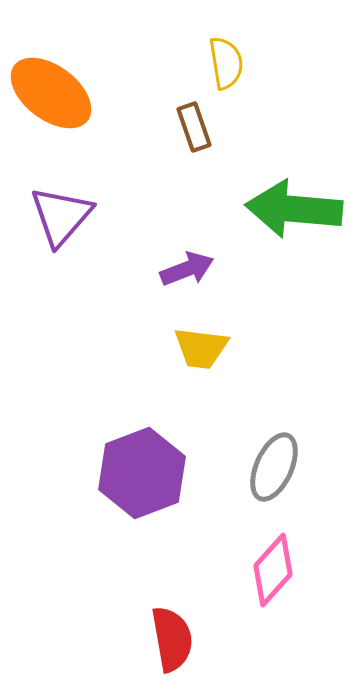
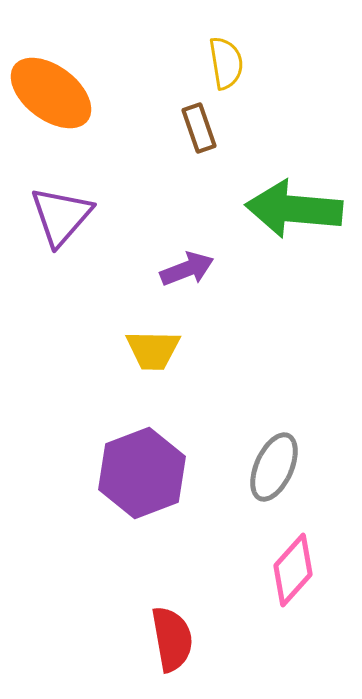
brown rectangle: moved 5 px right, 1 px down
yellow trapezoid: moved 48 px left, 2 px down; rotated 6 degrees counterclockwise
pink diamond: moved 20 px right
